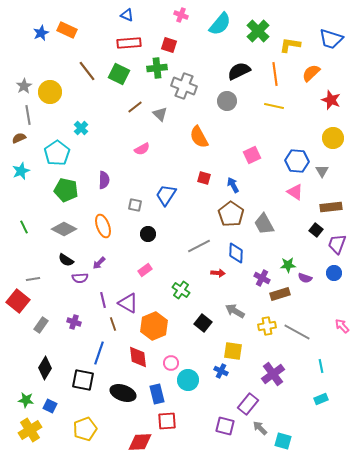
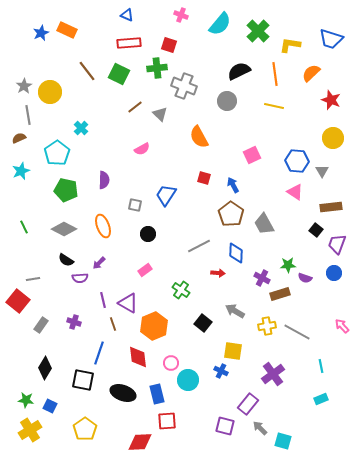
yellow pentagon at (85, 429): rotated 15 degrees counterclockwise
